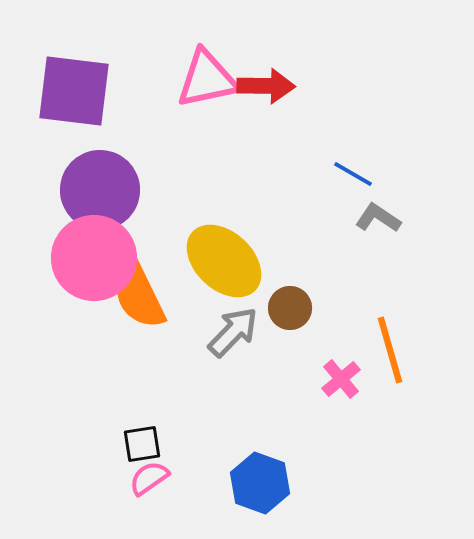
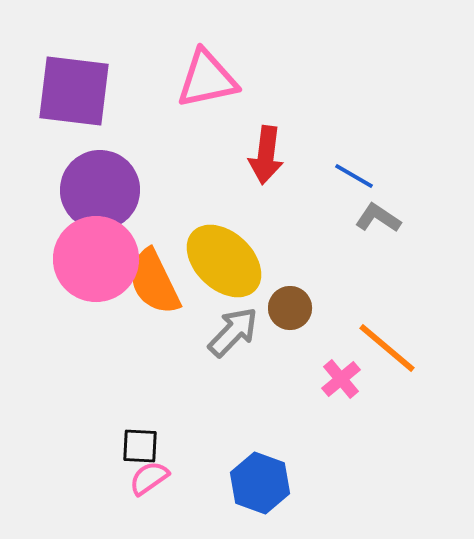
red arrow: moved 69 px down; rotated 96 degrees clockwise
blue line: moved 1 px right, 2 px down
pink circle: moved 2 px right, 1 px down
orange semicircle: moved 15 px right, 14 px up
orange line: moved 3 px left, 2 px up; rotated 34 degrees counterclockwise
black square: moved 2 px left, 2 px down; rotated 12 degrees clockwise
